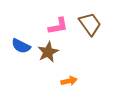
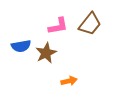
brown trapezoid: rotated 75 degrees clockwise
blue semicircle: rotated 36 degrees counterclockwise
brown star: moved 2 px left, 1 px down
